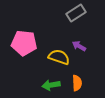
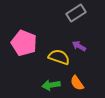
pink pentagon: rotated 15 degrees clockwise
orange semicircle: rotated 147 degrees clockwise
